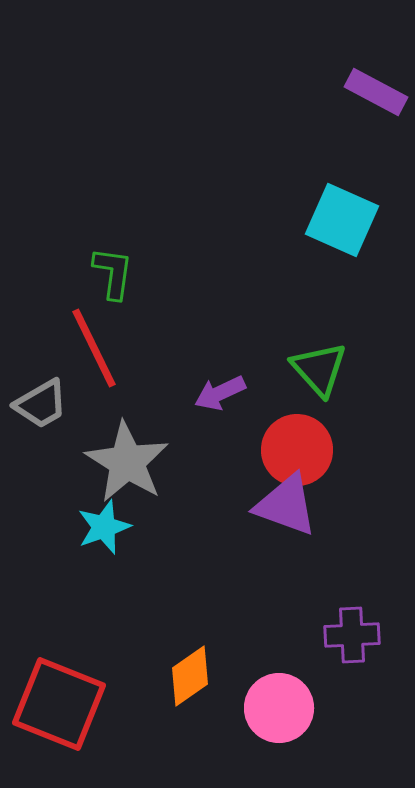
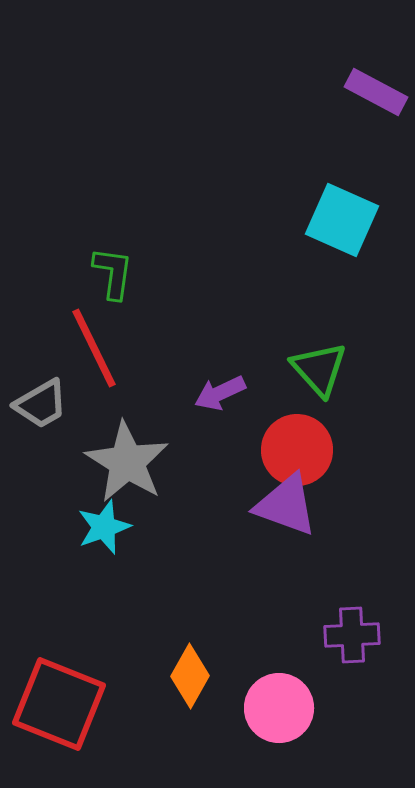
orange diamond: rotated 26 degrees counterclockwise
